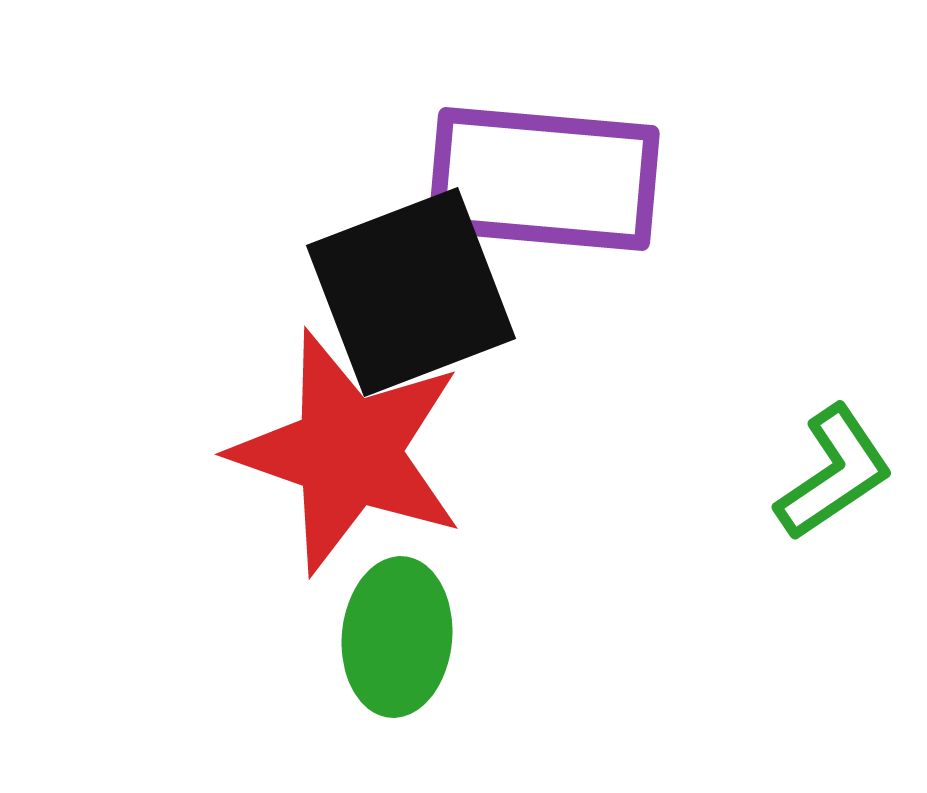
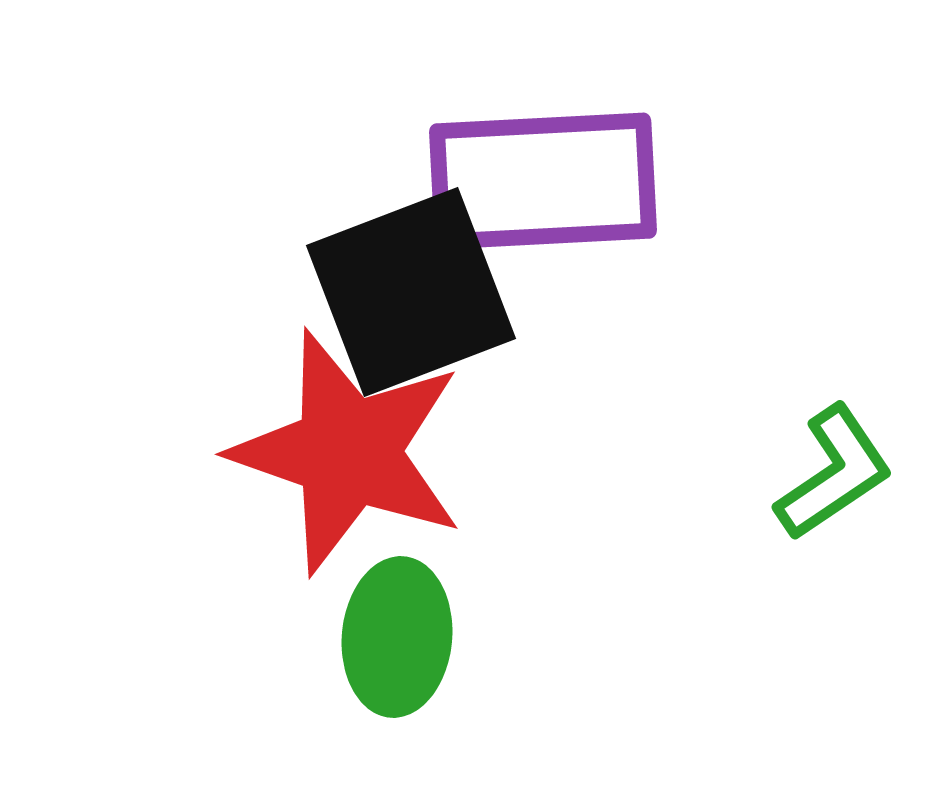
purple rectangle: moved 1 px left, 2 px down; rotated 8 degrees counterclockwise
